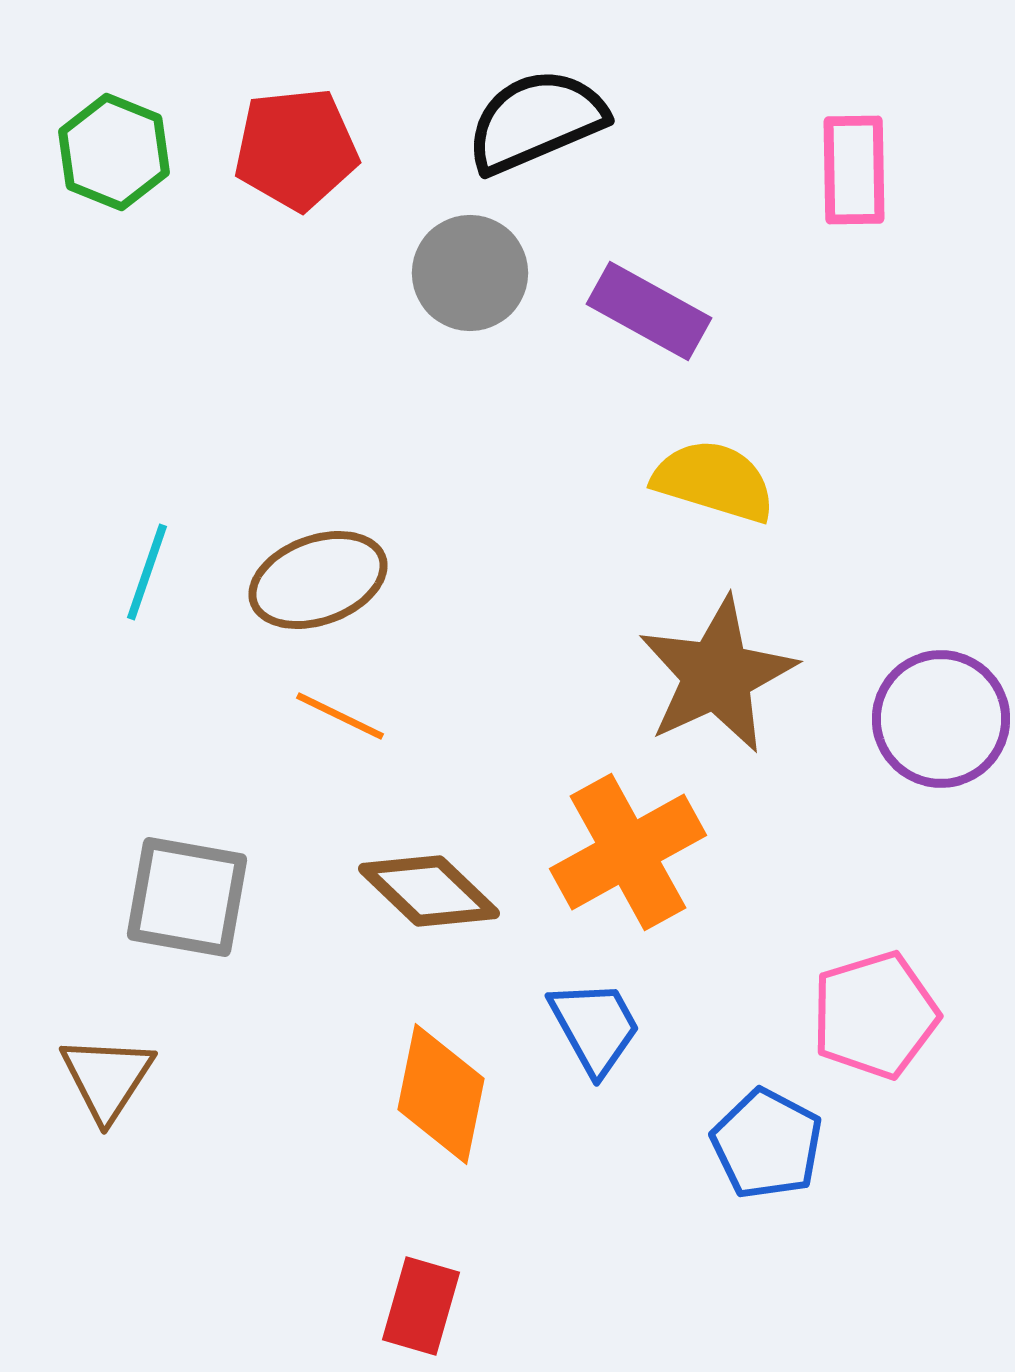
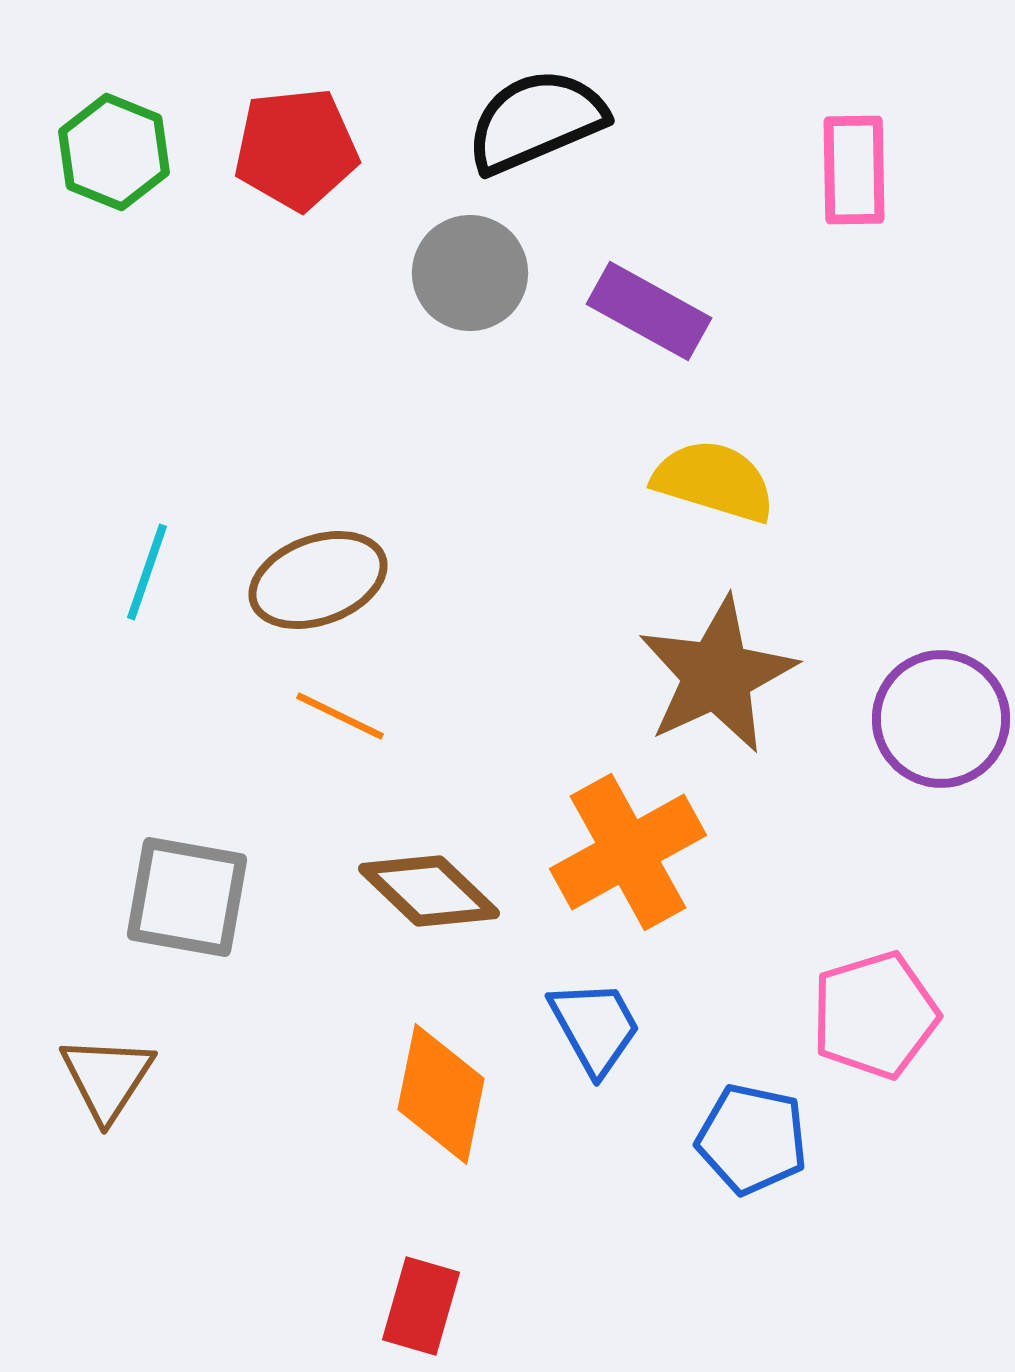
blue pentagon: moved 15 px left, 5 px up; rotated 16 degrees counterclockwise
